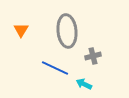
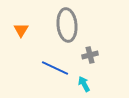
gray ellipse: moved 6 px up
gray cross: moved 3 px left, 1 px up
cyan arrow: rotated 35 degrees clockwise
